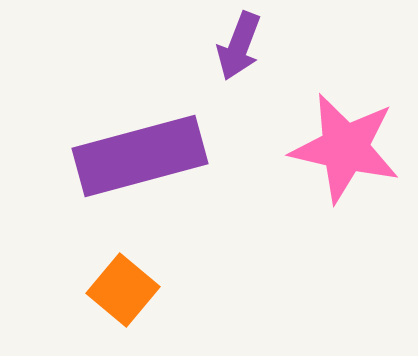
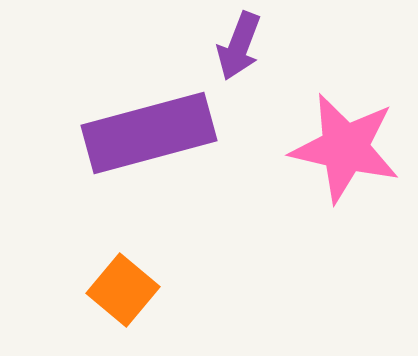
purple rectangle: moved 9 px right, 23 px up
